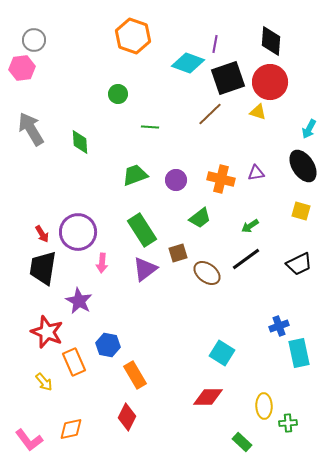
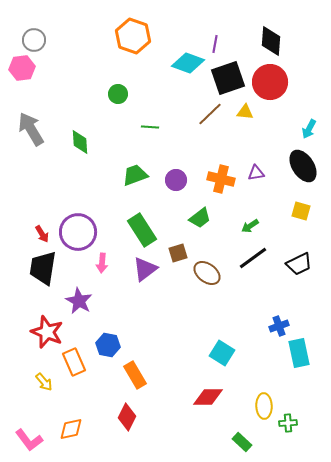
yellow triangle at (258, 112): moved 13 px left; rotated 12 degrees counterclockwise
black line at (246, 259): moved 7 px right, 1 px up
